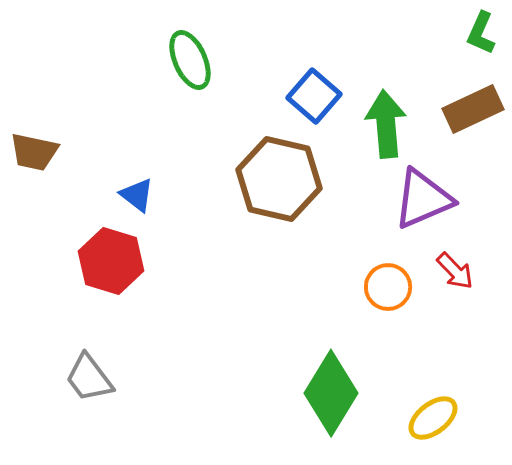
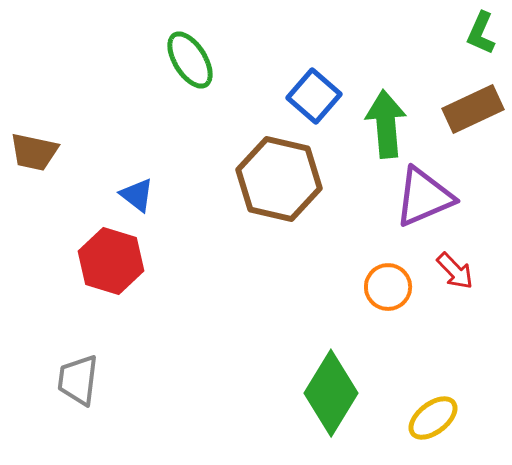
green ellipse: rotated 8 degrees counterclockwise
purple triangle: moved 1 px right, 2 px up
gray trapezoid: moved 11 px left, 2 px down; rotated 44 degrees clockwise
